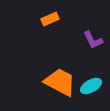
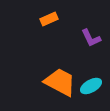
orange rectangle: moved 1 px left
purple L-shape: moved 2 px left, 2 px up
